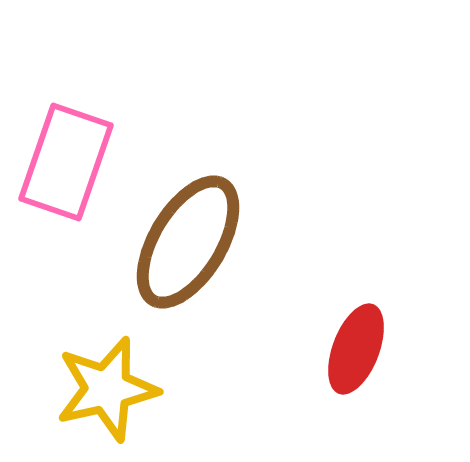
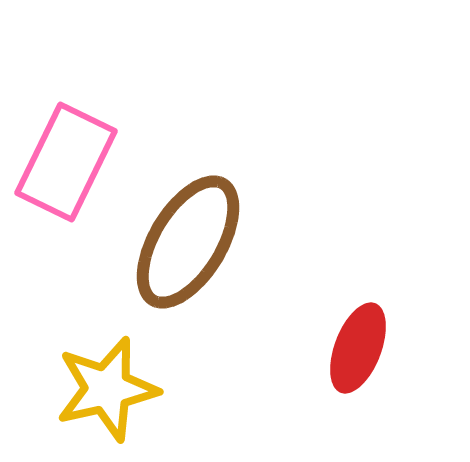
pink rectangle: rotated 7 degrees clockwise
red ellipse: moved 2 px right, 1 px up
